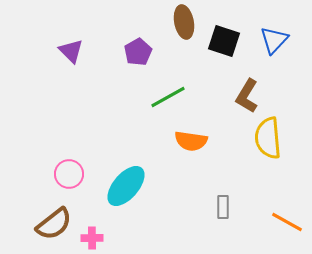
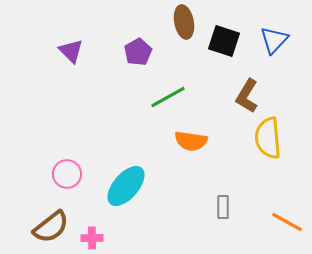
pink circle: moved 2 px left
brown semicircle: moved 3 px left, 3 px down
